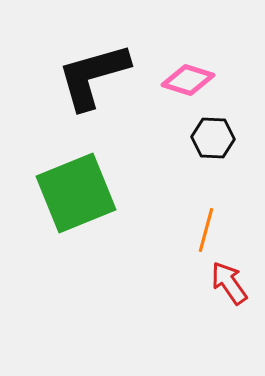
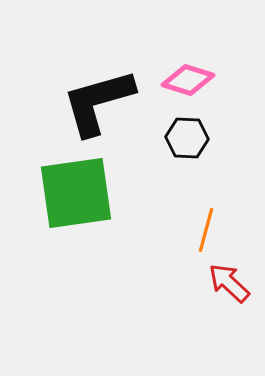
black L-shape: moved 5 px right, 26 px down
black hexagon: moved 26 px left
green square: rotated 14 degrees clockwise
red arrow: rotated 12 degrees counterclockwise
